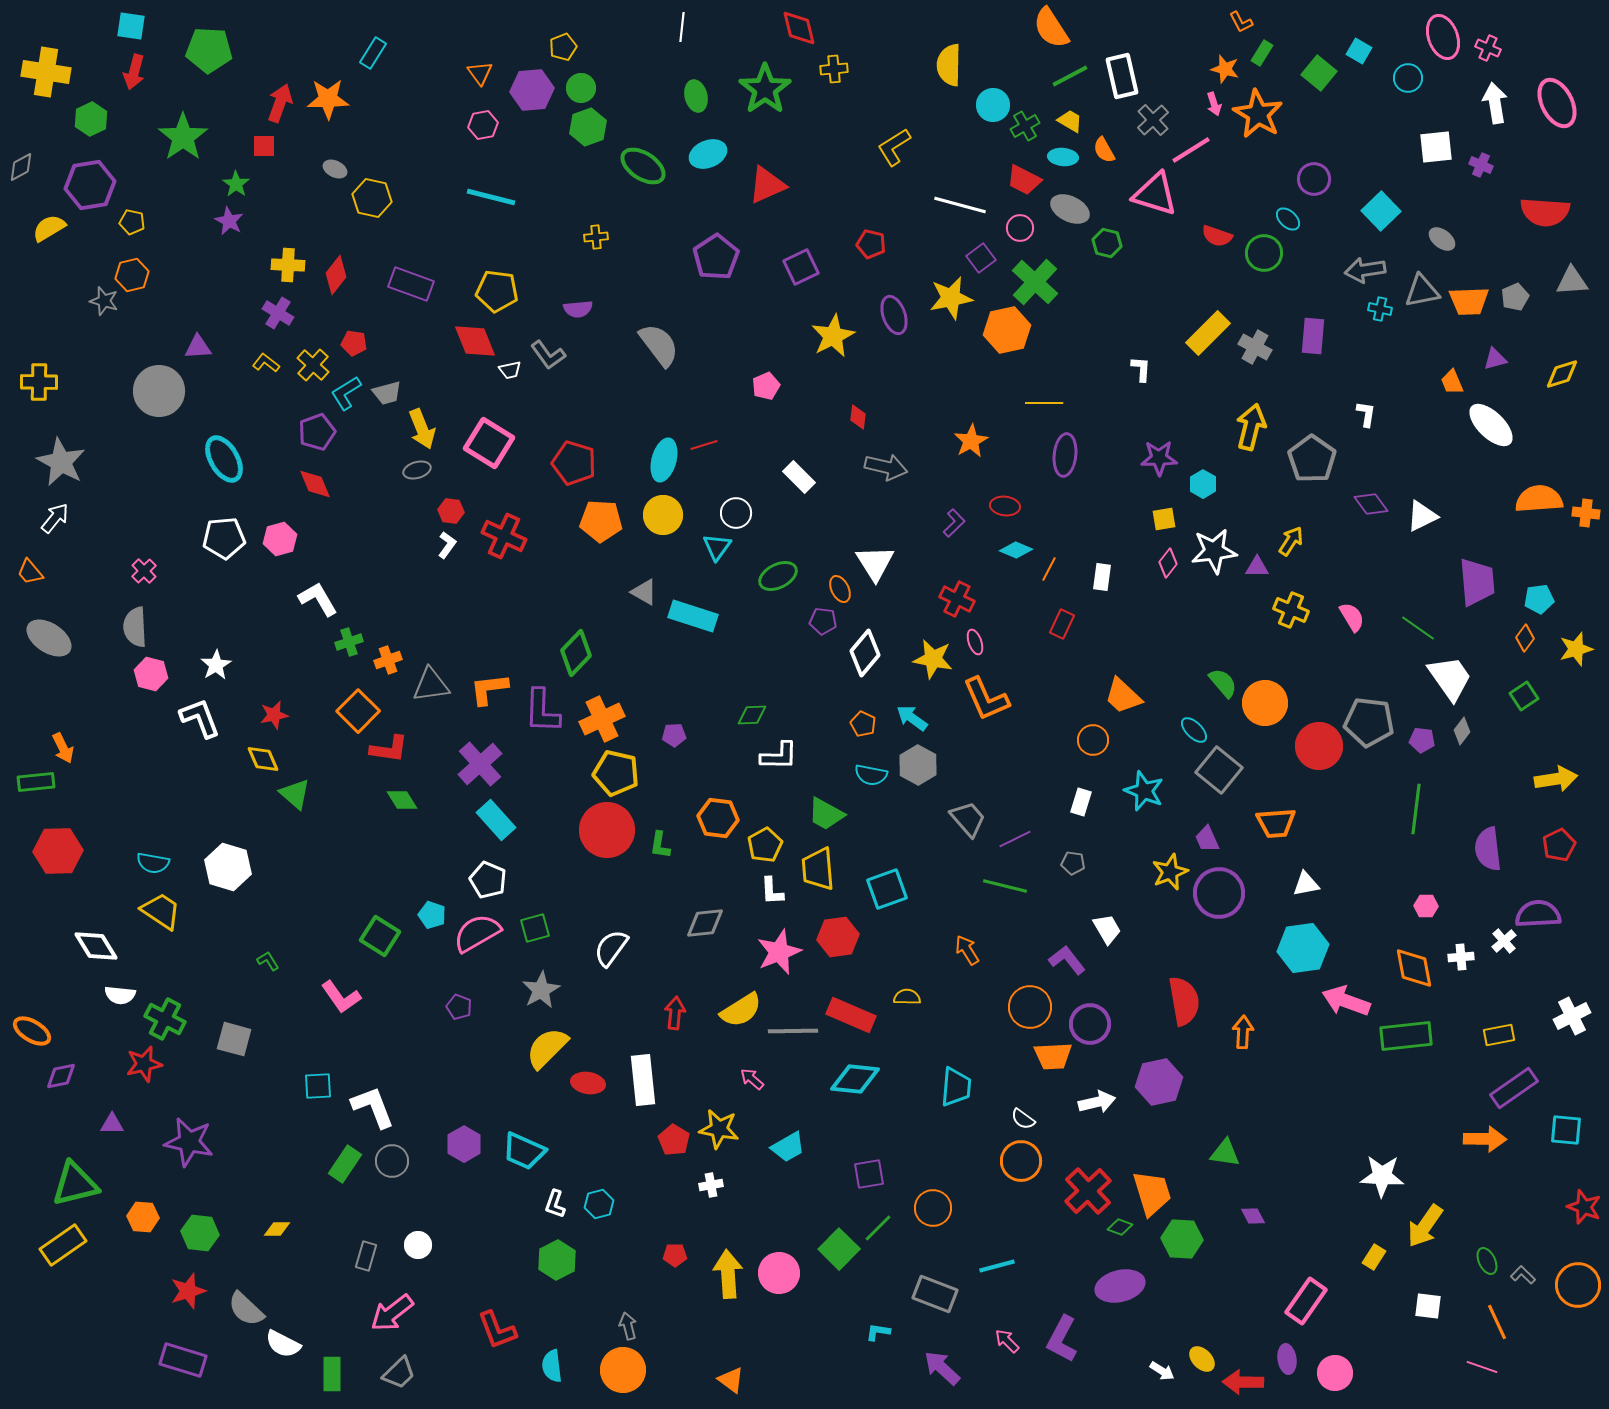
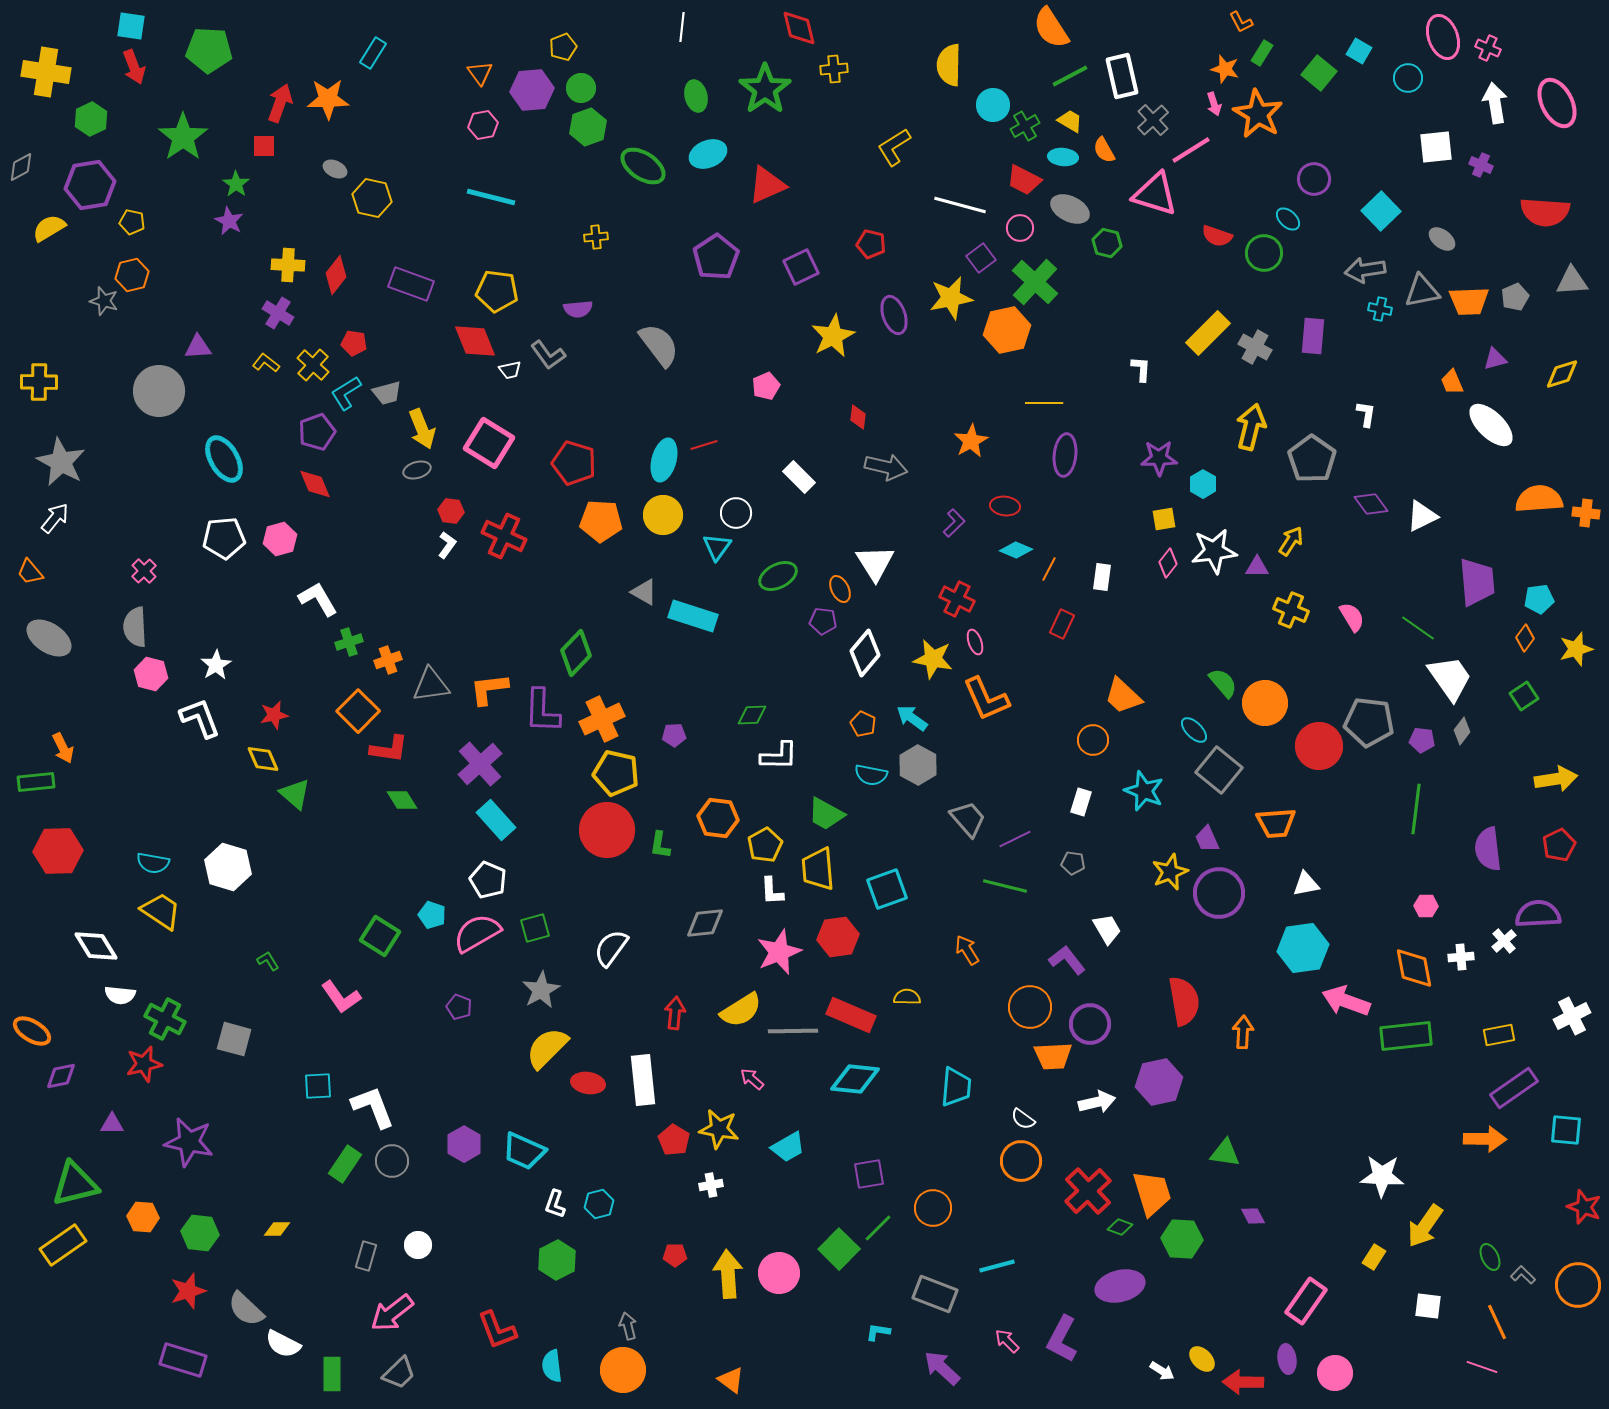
red arrow at (134, 72): moved 5 px up; rotated 36 degrees counterclockwise
green ellipse at (1487, 1261): moved 3 px right, 4 px up
